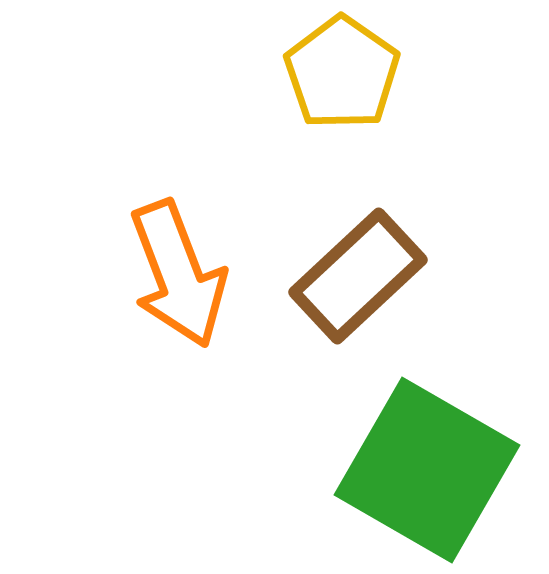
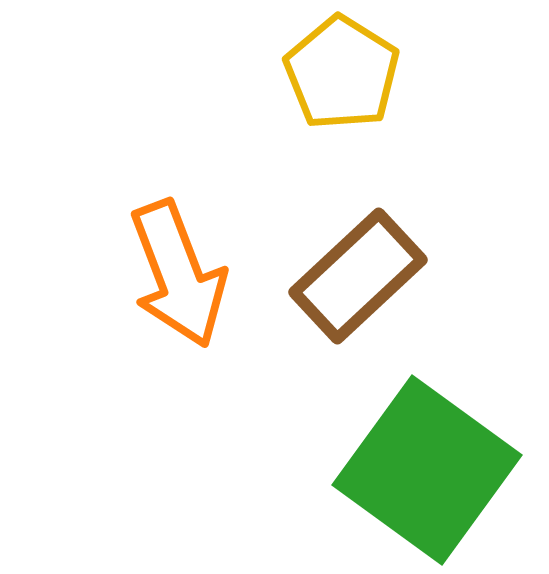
yellow pentagon: rotated 3 degrees counterclockwise
green square: rotated 6 degrees clockwise
